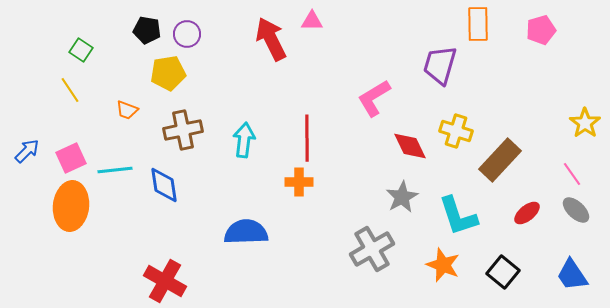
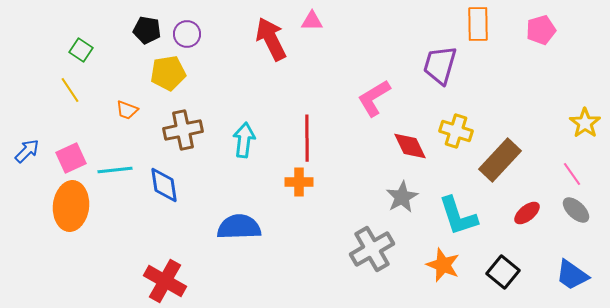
blue semicircle: moved 7 px left, 5 px up
blue trapezoid: rotated 21 degrees counterclockwise
